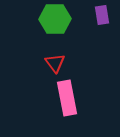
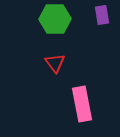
pink rectangle: moved 15 px right, 6 px down
